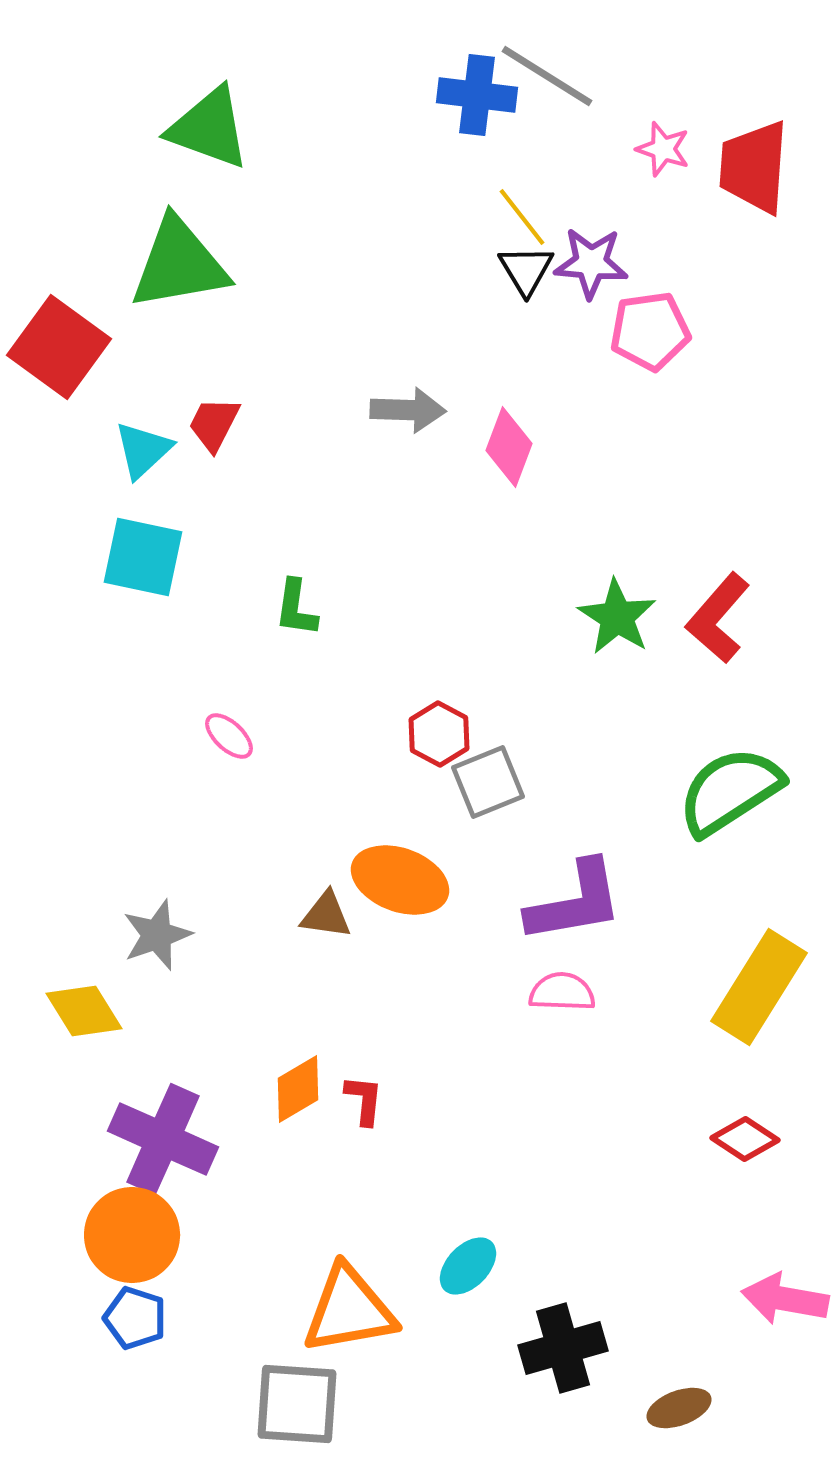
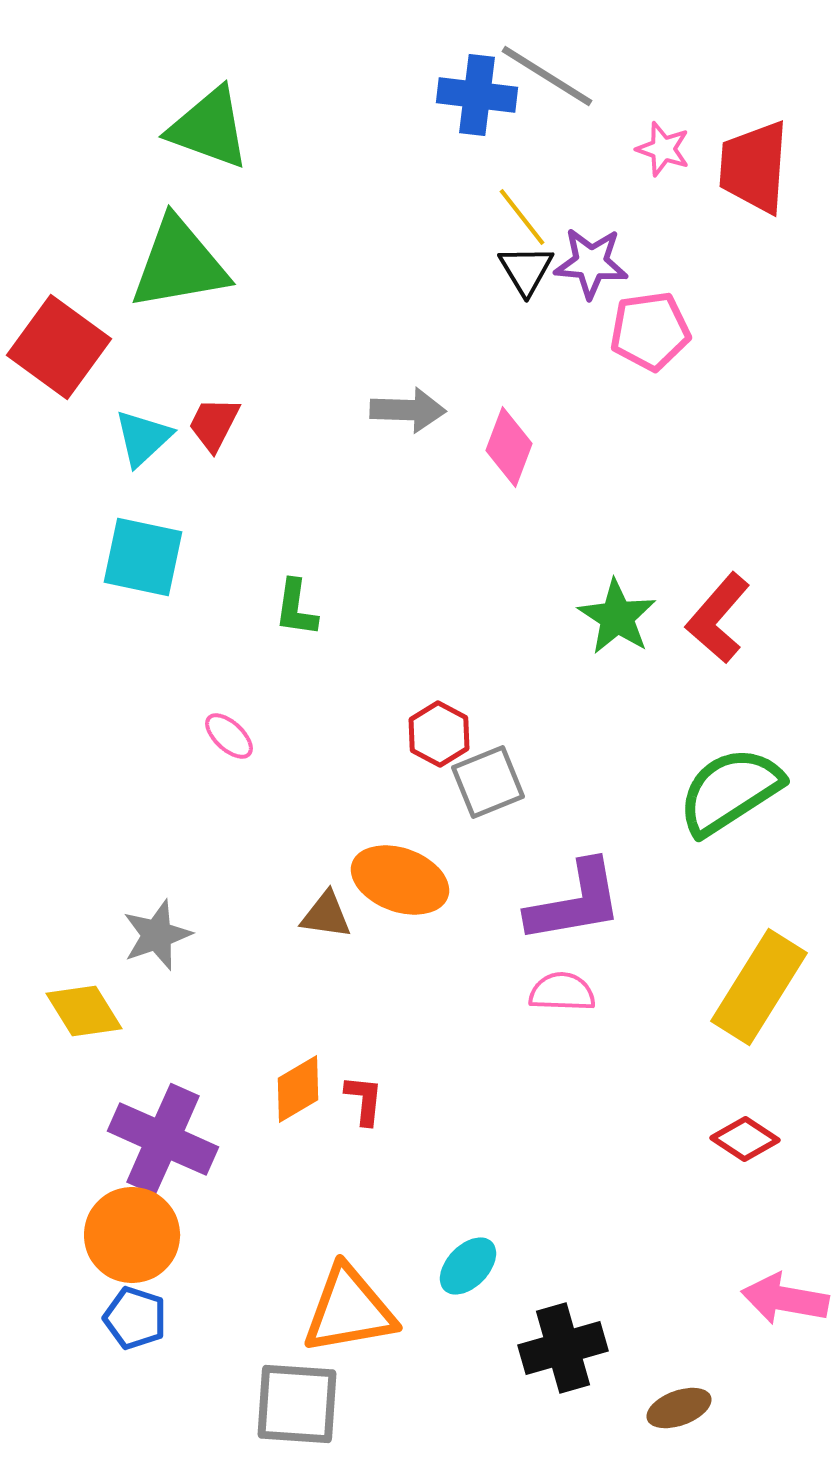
cyan triangle at (143, 450): moved 12 px up
